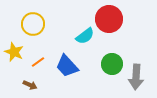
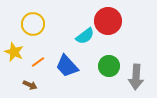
red circle: moved 1 px left, 2 px down
green circle: moved 3 px left, 2 px down
